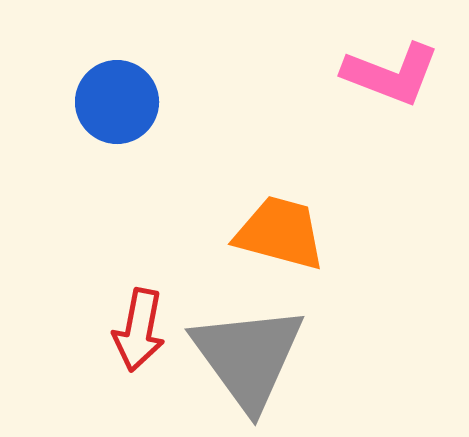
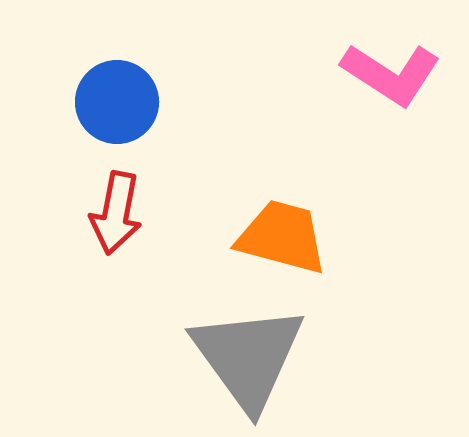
pink L-shape: rotated 12 degrees clockwise
orange trapezoid: moved 2 px right, 4 px down
red arrow: moved 23 px left, 117 px up
